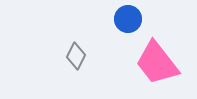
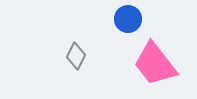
pink trapezoid: moved 2 px left, 1 px down
